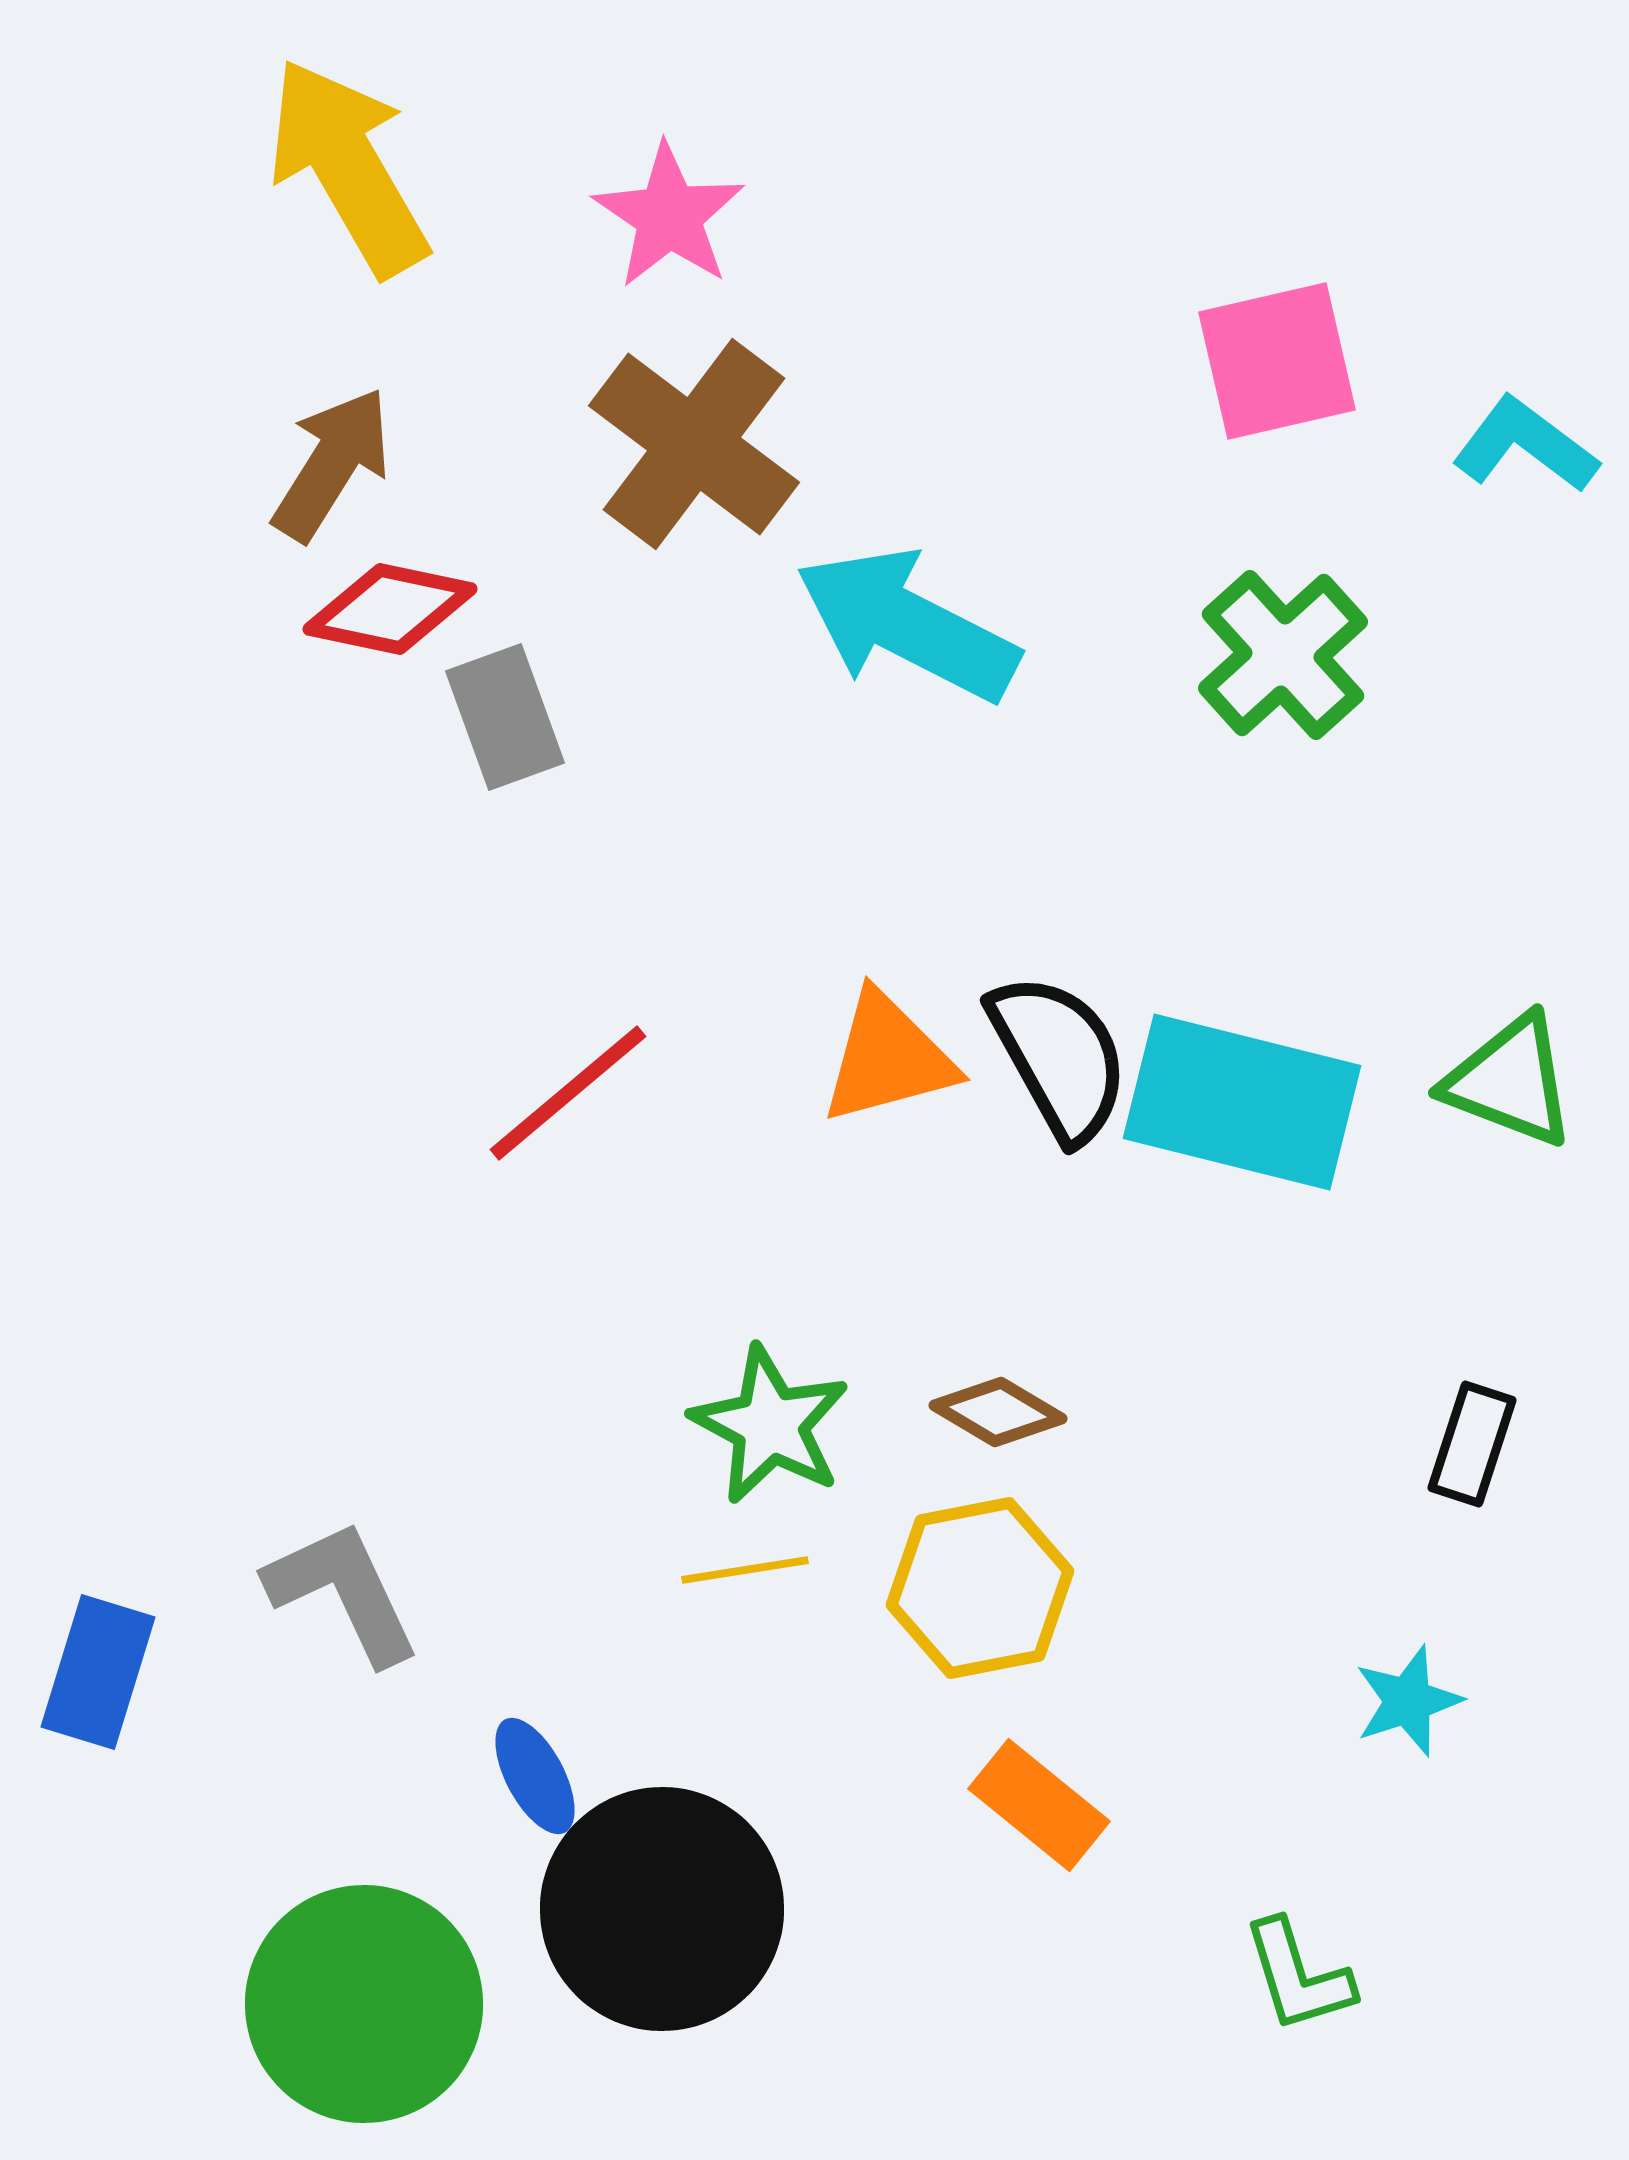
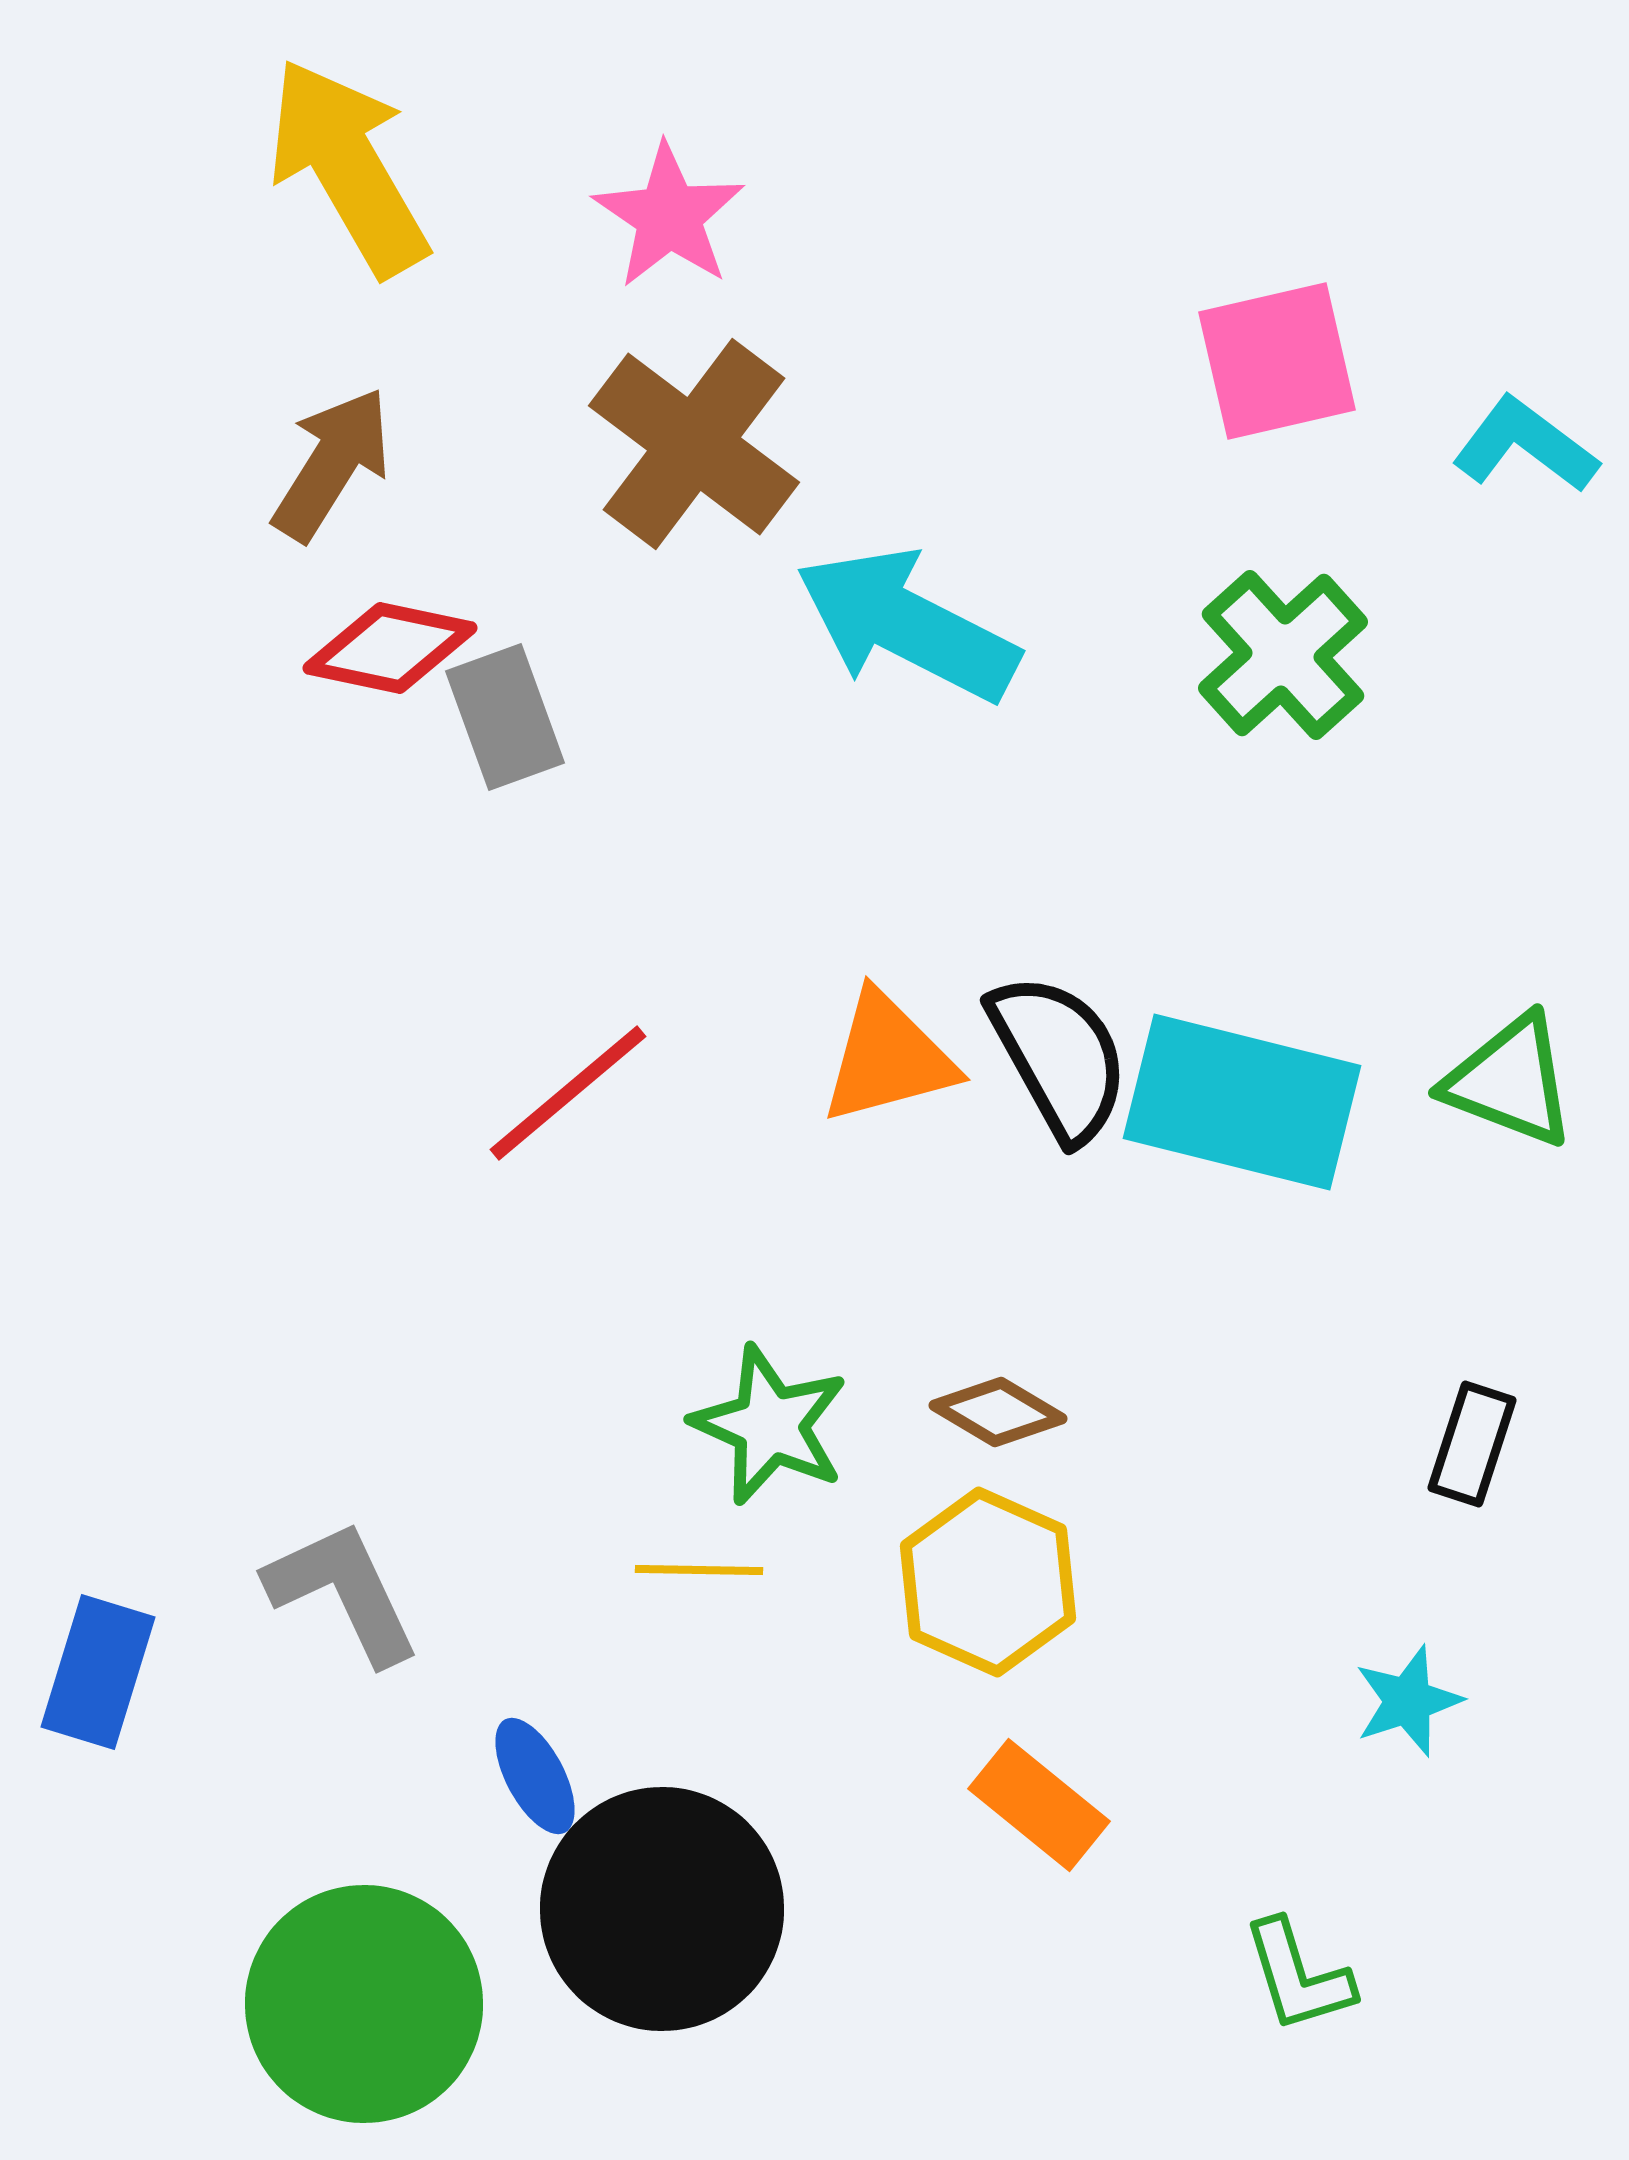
red diamond: moved 39 px down
green star: rotated 4 degrees counterclockwise
yellow line: moved 46 px left; rotated 10 degrees clockwise
yellow hexagon: moved 8 px right, 6 px up; rotated 25 degrees counterclockwise
